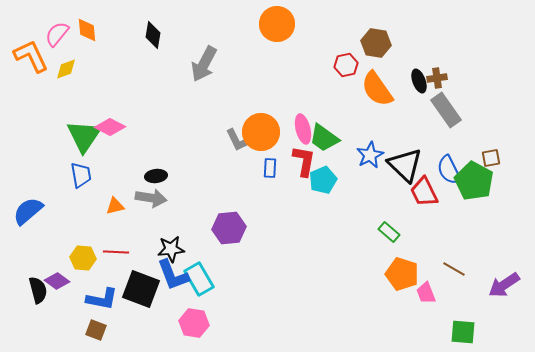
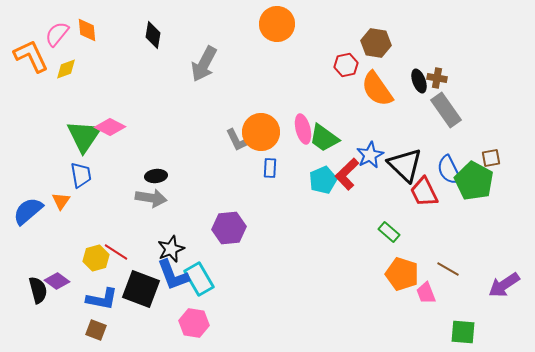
brown cross at (437, 78): rotated 18 degrees clockwise
red L-shape at (304, 161): moved 43 px right, 13 px down; rotated 144 degrees counterclockwise
orange triangle at (115, 206): moved 54 px left, 5 px up; rotated 42 degrees counterclockwise
black star at (171, 249): rotated 16 degrees counterclockwise
red line at (116, 252): rotated 30 degrees clockwise
yellow hexagon at (83, 258): moved 13 px right; rotated 20 degrees counterclockwise
brown line at (454, 269): moved 6 px left
